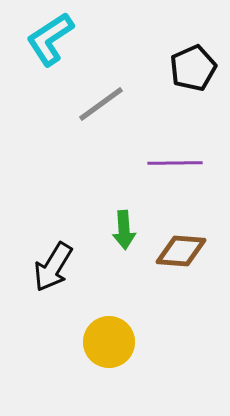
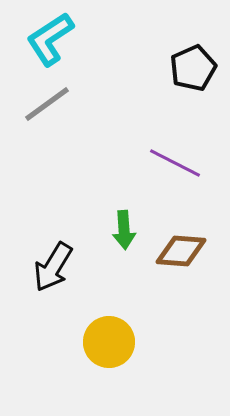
gray line: moved 54 px left
purple line: rotated 28 degrees clockwise
